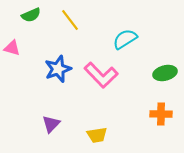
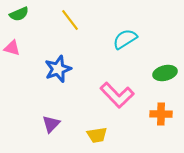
green semicircle: moved 12 px left, 1 px up
pink L-shape: moved 16 px right, 20 px down
